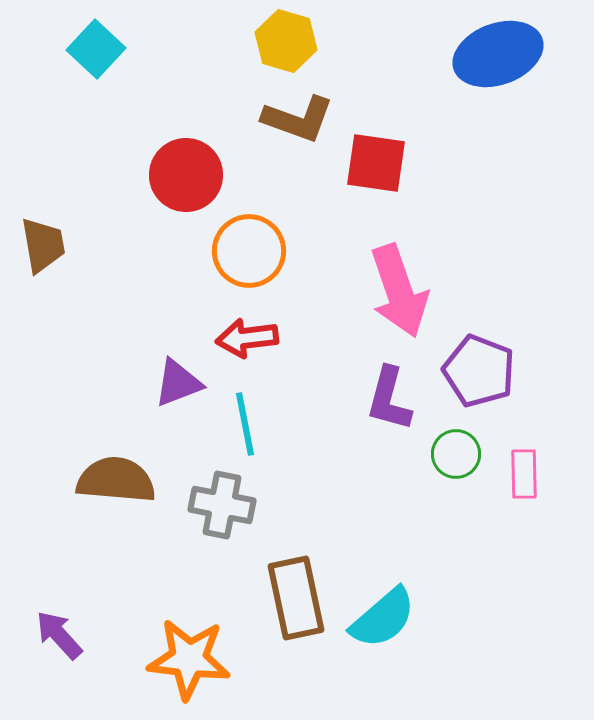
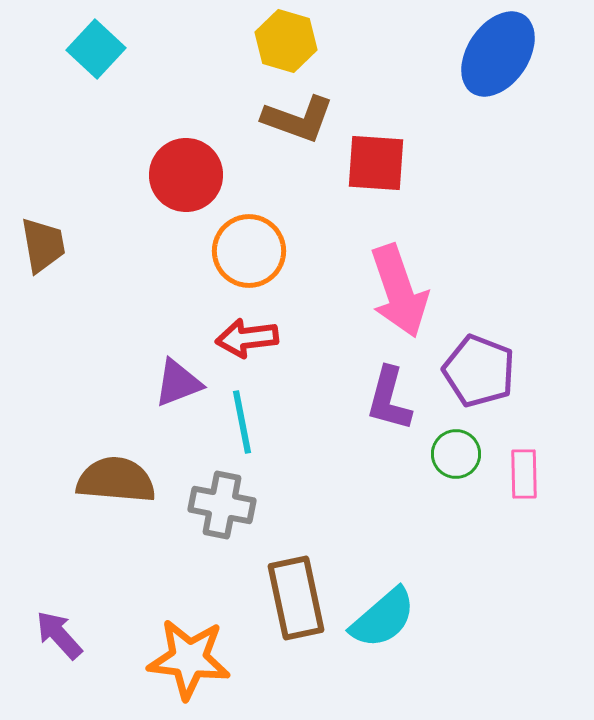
blue ellipse: rotated 36 degrees counterclockwise
red square: rotated 4 degrees counterclockwise
cyan line: moved 3 px left, 2 px up
